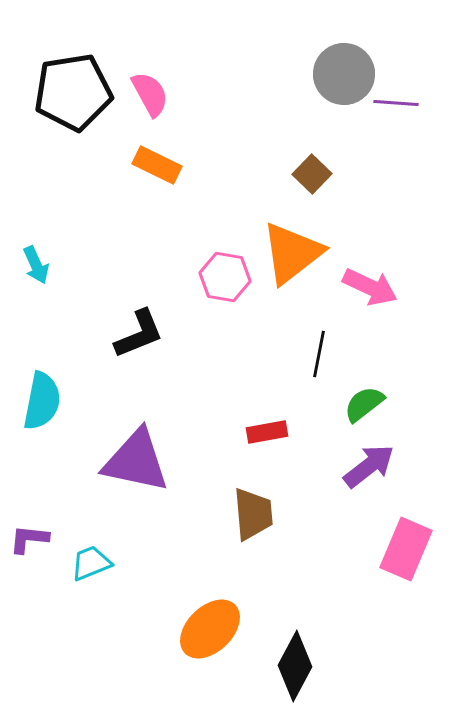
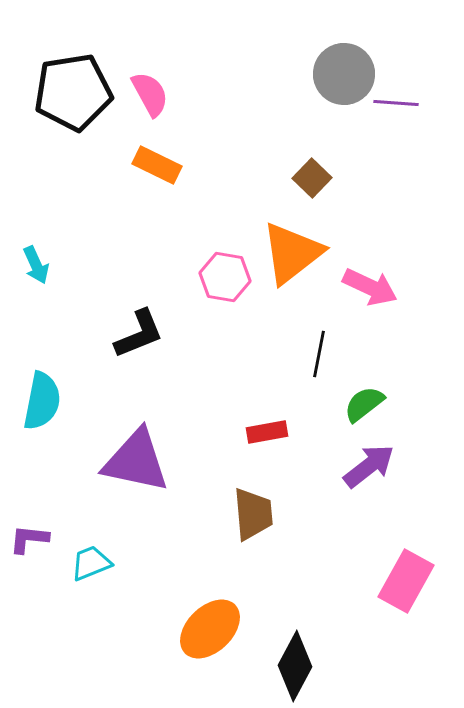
brown square: moved 4 px down
pink rectangle: moved 32 px down; rotated 6 degrees clockwise
